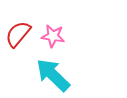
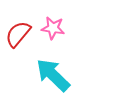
pink star: moved 8 px up
